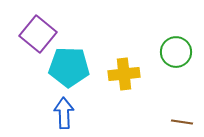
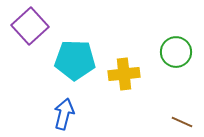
purple square: moved 8 px left, 8 px up; rotated 9 degrees clockwise
cyan pentagon: moved 6 px right, 7 px up
blue arrow: moved 1 px down; rotated 16 degrees clockwise
brown line: rotated 15 degrees clockwise
